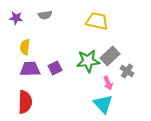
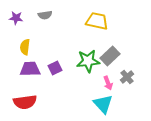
gray cross: moved 6 px down; rotated 16 degrees clockwise
red semicircle: rotated 80 degrees clockwise
